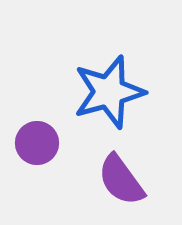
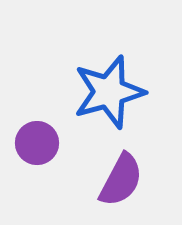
purple semicircle: rotated 116 degrees counterclockwise
